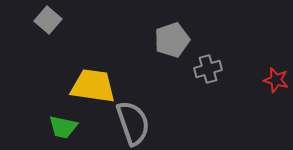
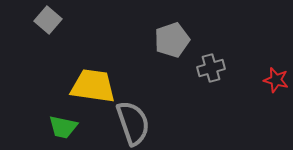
gray cross: moved 3 px right, 1 px up
